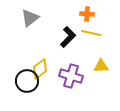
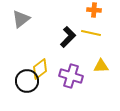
orange cross: moved 7 px right, 4 px up
gray triangle: moved 9 px left, 1 px down
